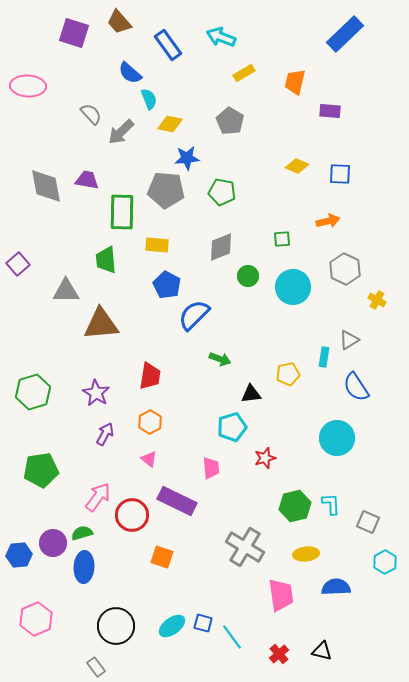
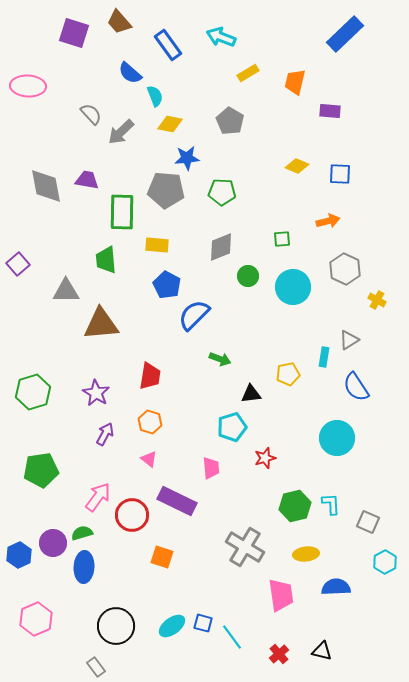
yellow rectangle at (244, 73): moved 4 px right
cyan semicircle at (149, 99): moved 6 px right, 3 px up
green pentagon at (222, 192): rotated 8 degrees counterclockwise
orange hexagon at (150, 422): rotated 15 degrees counterclockwise
blue hexagon at (19, 555): rotated 20 degrees counterclockwise
